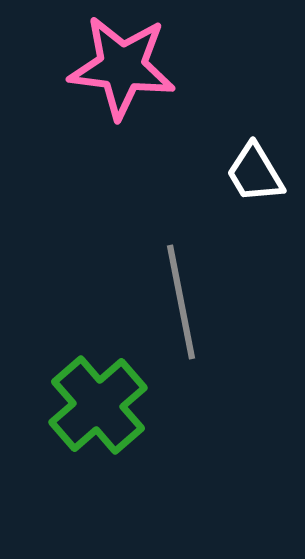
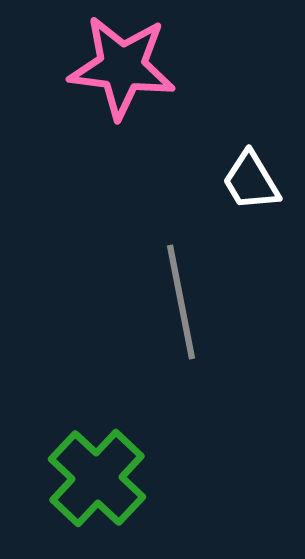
white trapezoid: moved 4 px left, 8 px down
green cross: moved 1 px left, 73 px down; rotated 6 degrees counterclockwise
